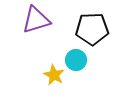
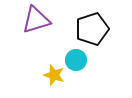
black pentagon: rotated 16 degrees counterclockwise
yellow star: rotated 10 degrees counterclockwise
